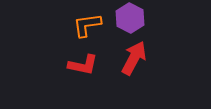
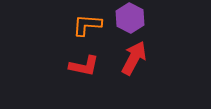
orange L-shape: rotated 12 degrees clockwise
red L-shape: moved 1 px right, 1 px down
